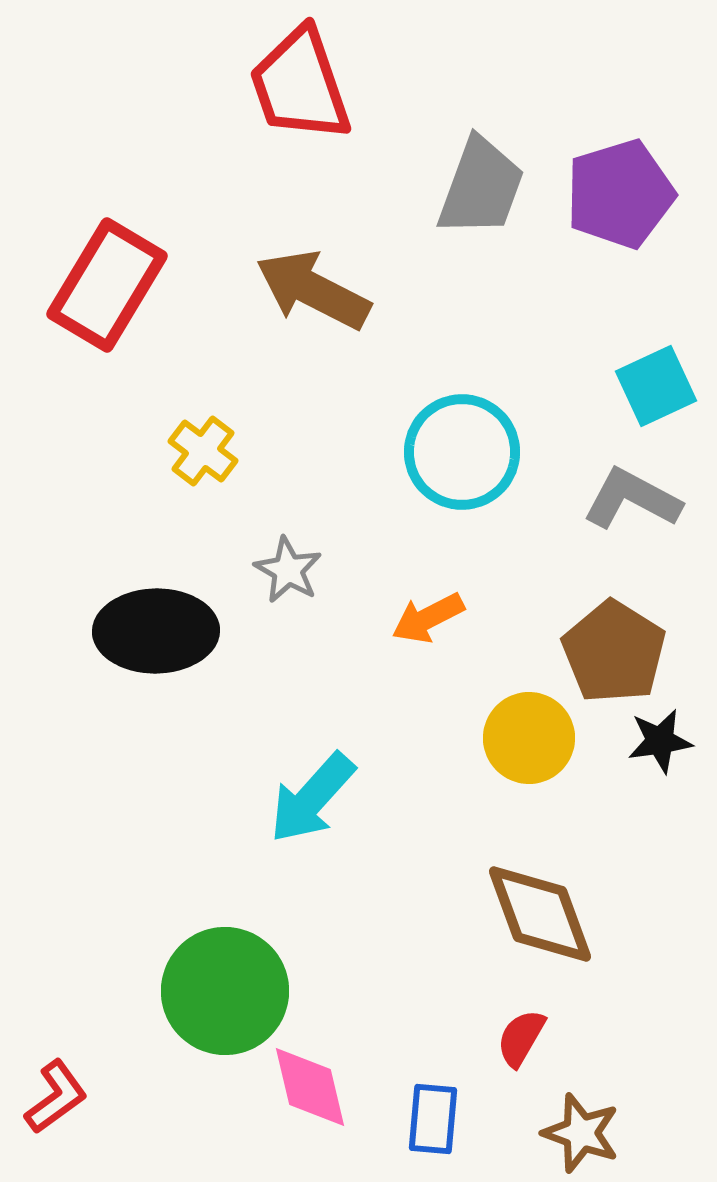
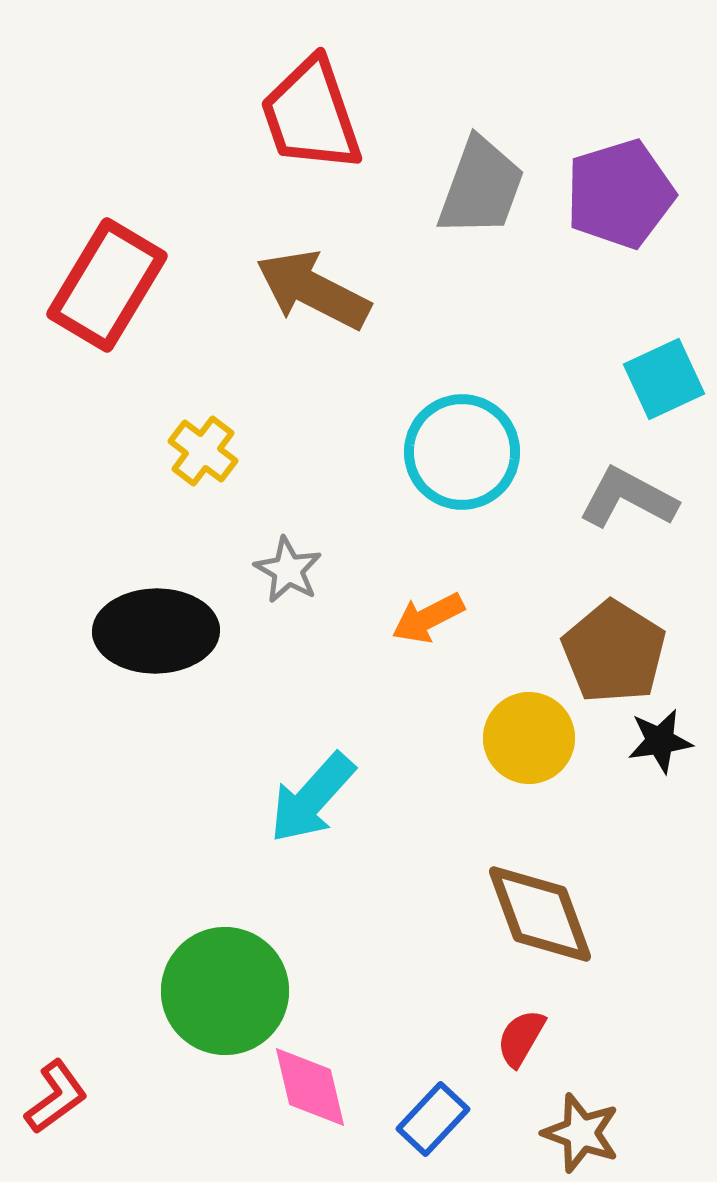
red trapezoid: moved 11 px right, 30 px down
cyan square: moved 8 px right, 7 px up
gray L-shape: moved 4 px left, 1 px up
blue rectangle: rotated 38 degrees clockwise
